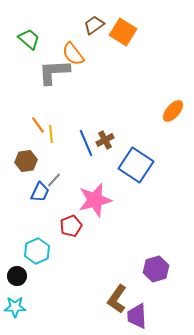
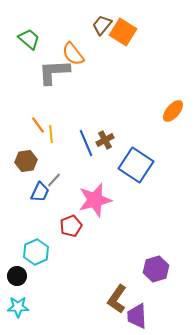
brown trapezoid: moved 8 px right; rotated 15 degrees counterclockwise
cyan hexagon: moved 1 px left, 1 px down
cyan star: moved 3 px right
